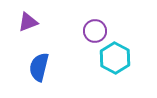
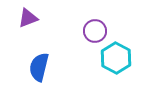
purple triangle: moved 4 px up
cyan hexagon: moved 1 px right
